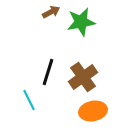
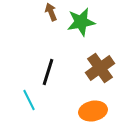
brown arrow: rotated 84 degrees counterclockwise
brown cross: moved 17 px right, 9 px up
